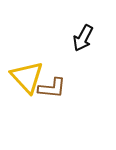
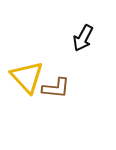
brown L-shape: moved 4 px right
